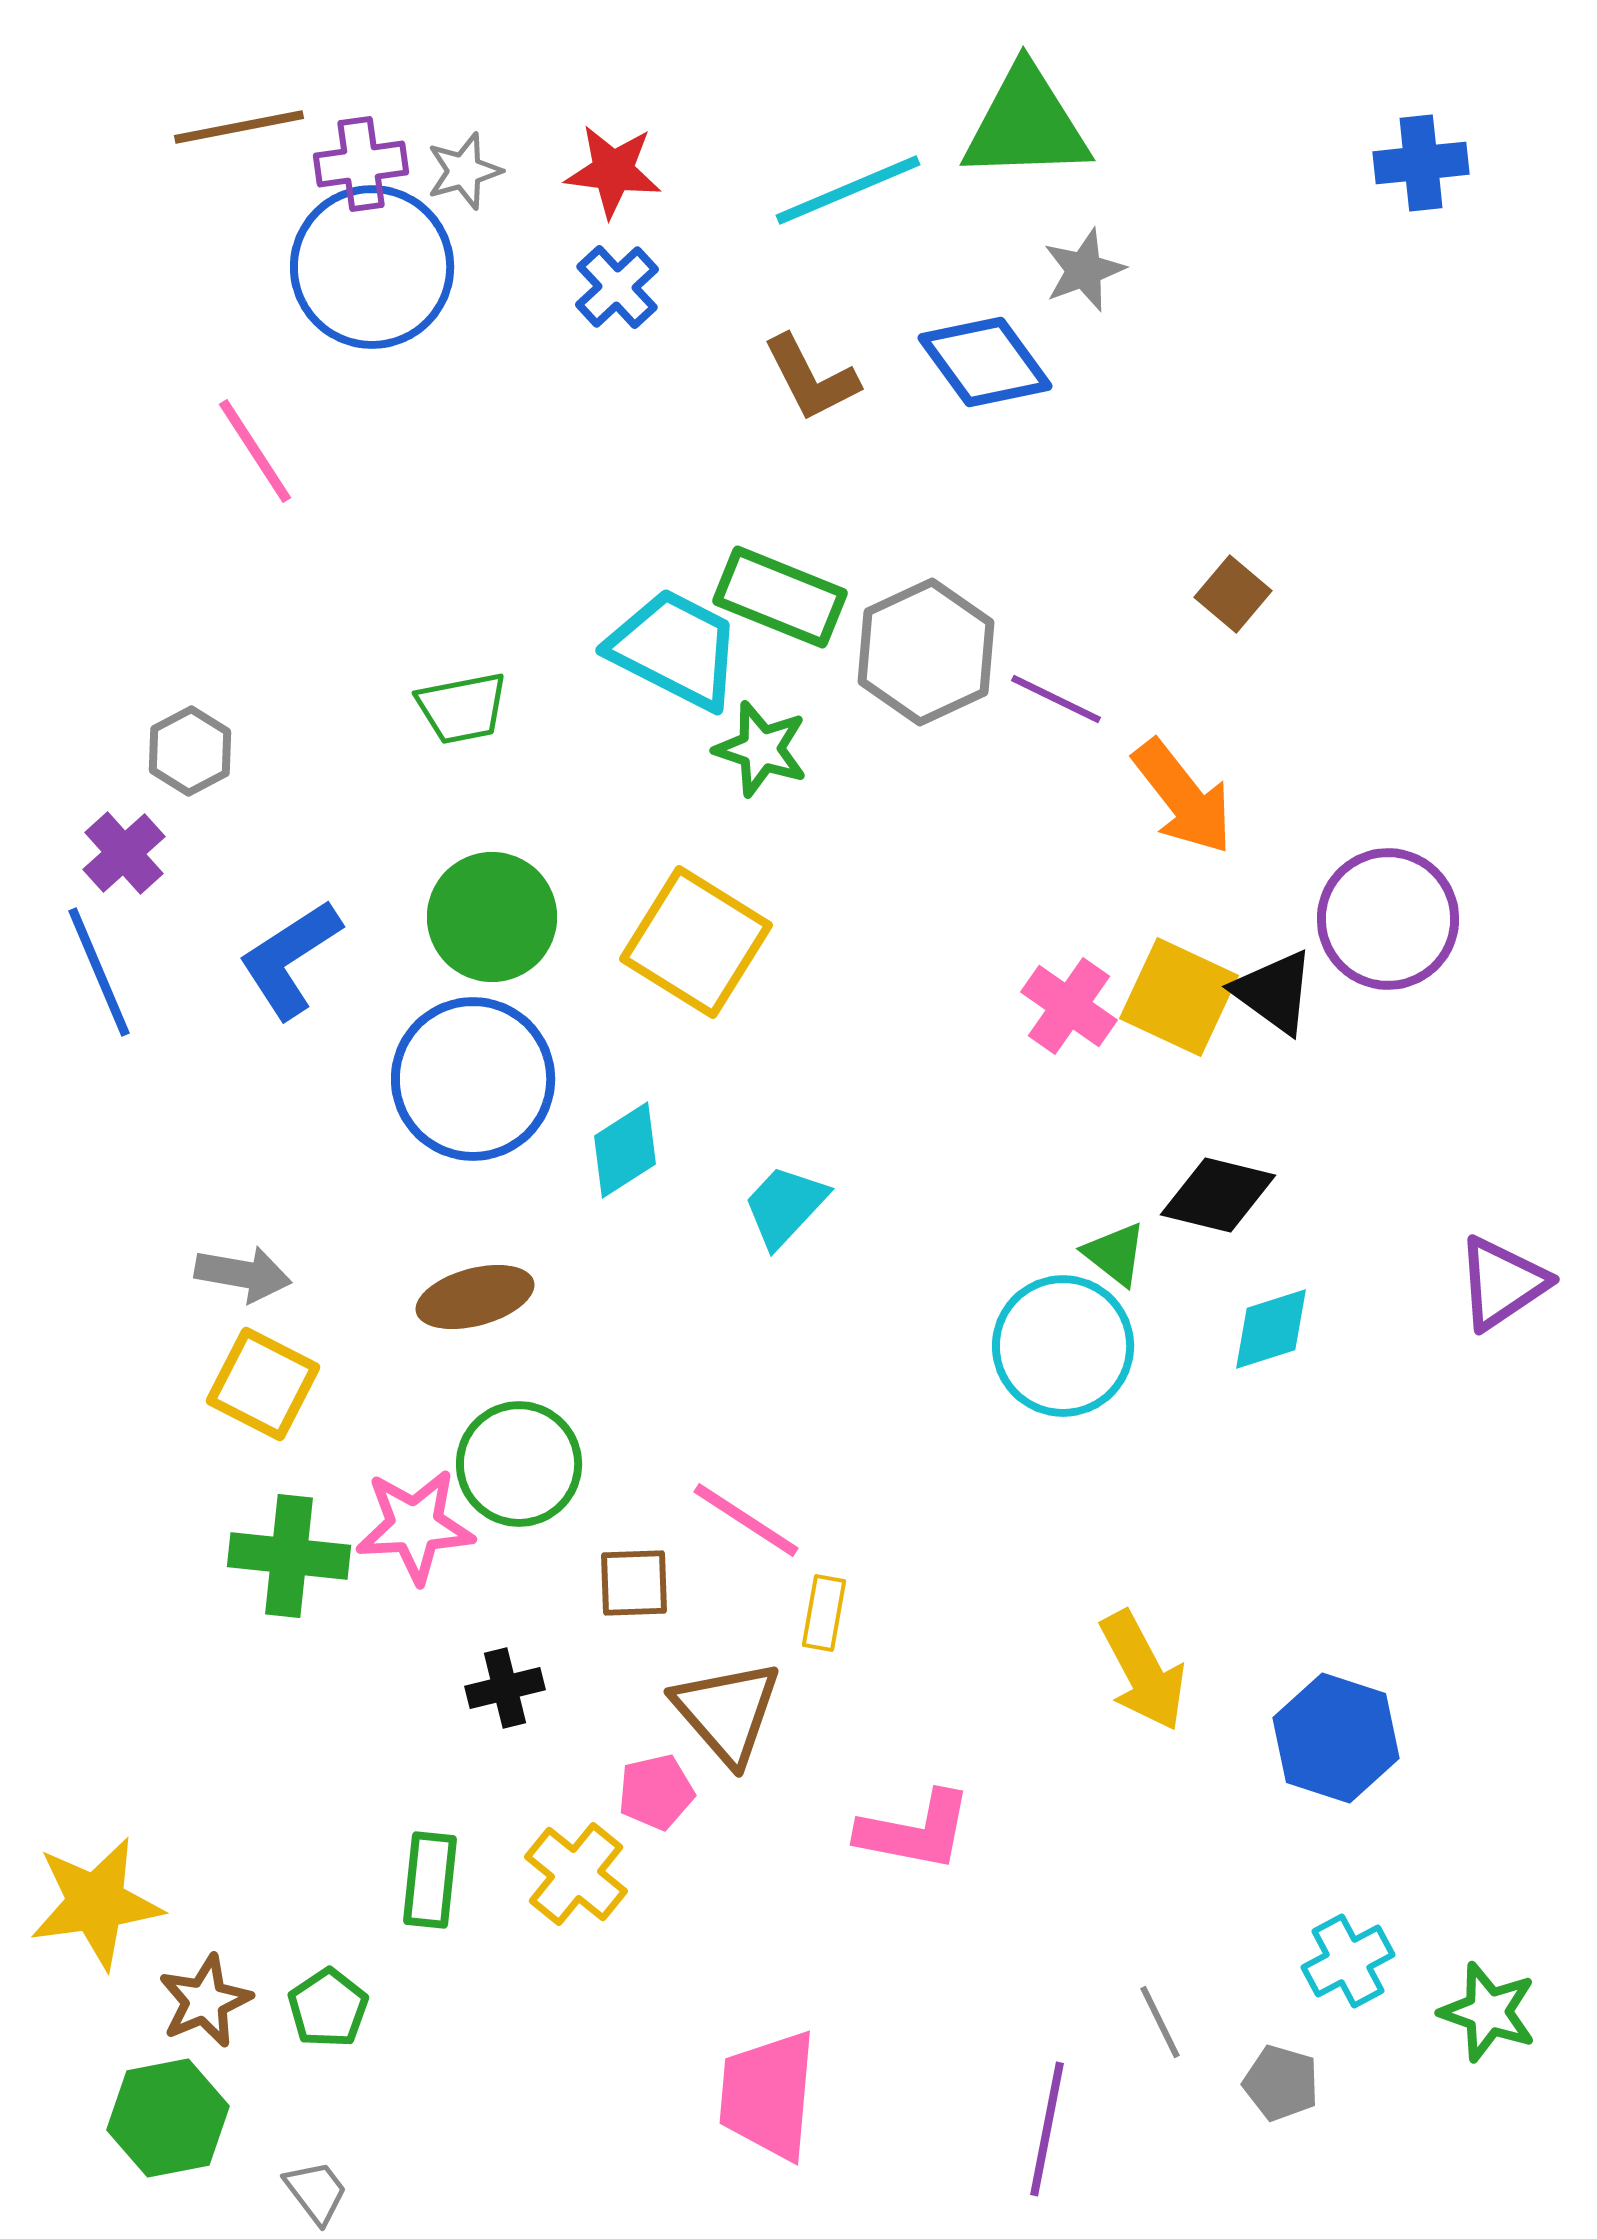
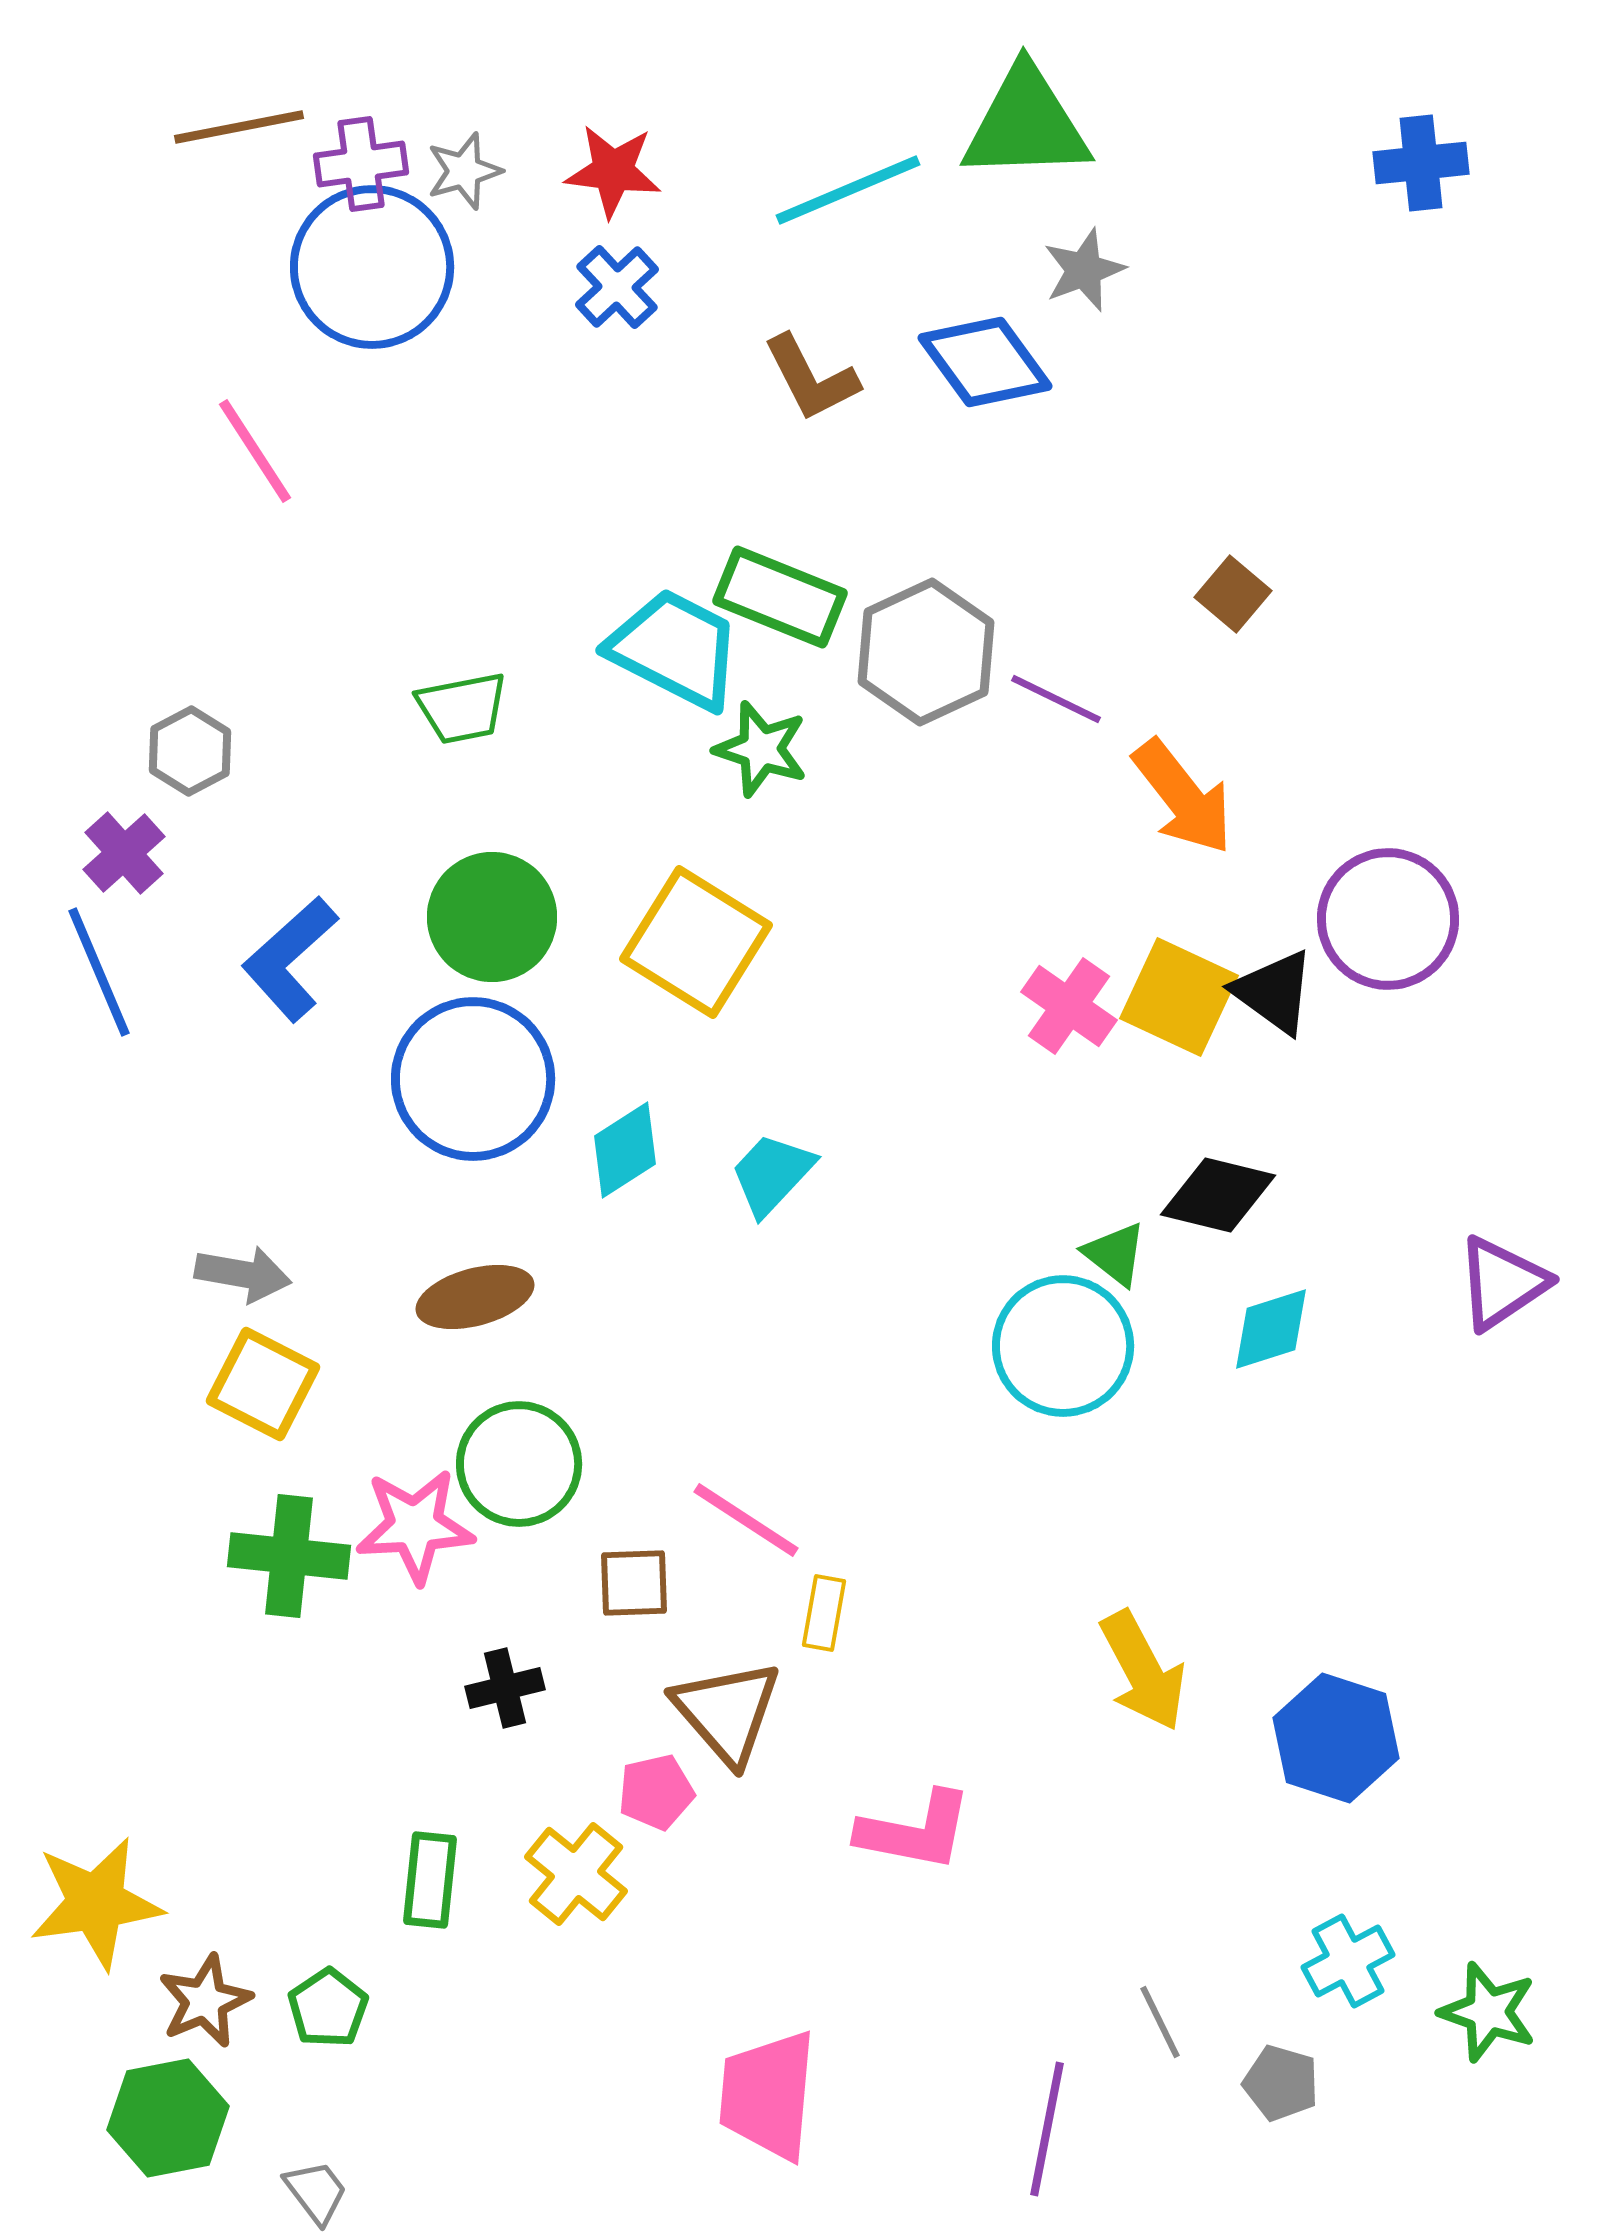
blue L-shape at (290, 959): rotated 9 degrees counterclockwise
cyan trapezoid at (785, 1206): moved 13 px left, 32 px up
